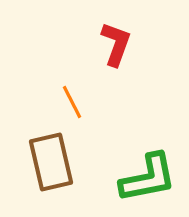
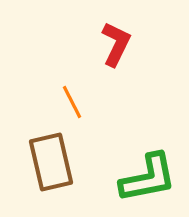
red L-shape: rotated 6 degrees clockwise
